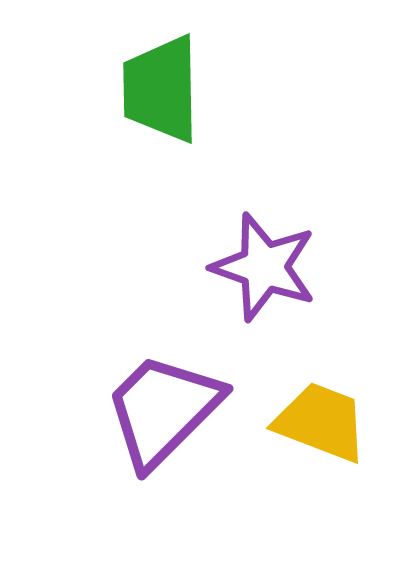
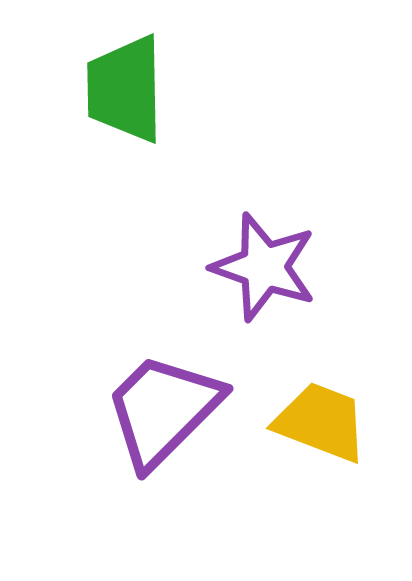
green trapezoid: moved 36 px left
